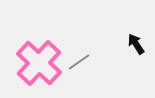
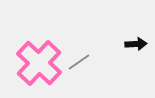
black arrow: rotated 120 degrees clockwise
